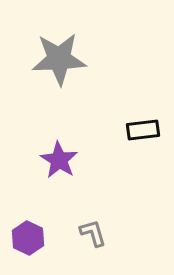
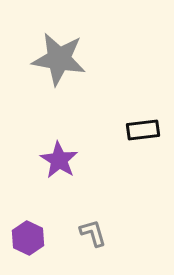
gray star: rotated 12 degrees clockwise
